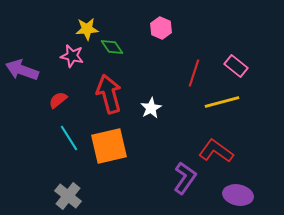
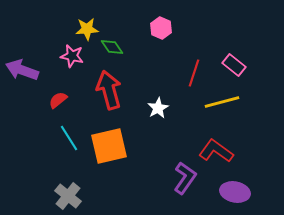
pink rectangle: moved 2 px left, 1 px up
red arrow: moved 4 px up
white star: moved 7 px right
purple ellipse: moved 3 px left, 3 px up
